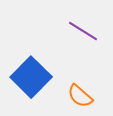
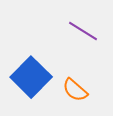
orange semicircle: moved 5 px left, 6 px up
